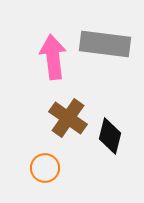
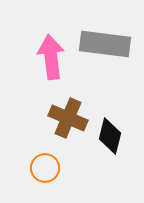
pink arrow: moved 2 px left
brown cross: rotated 12 degrees counterclockwise
